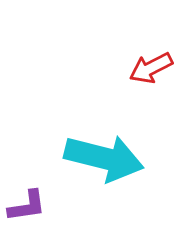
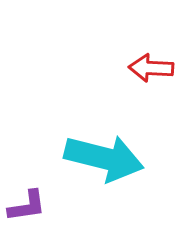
red arrow: rotated 30 degrees clockwise
